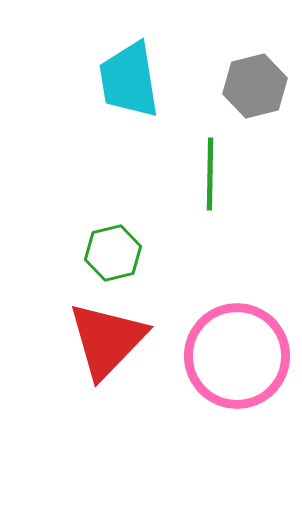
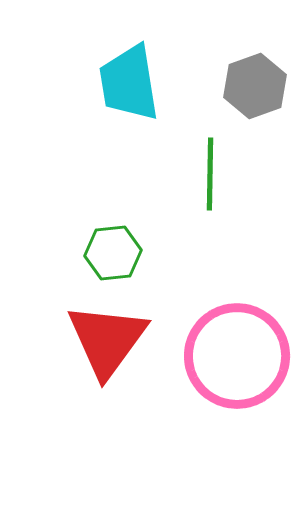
cyan trapezoid: moved 3 px down
gray hexagon: rotated 6 degrees counterclockwise
green hexagon: rotated 8 degrees clockwise
red triangle: rotated 8 degrees counterclockwise
